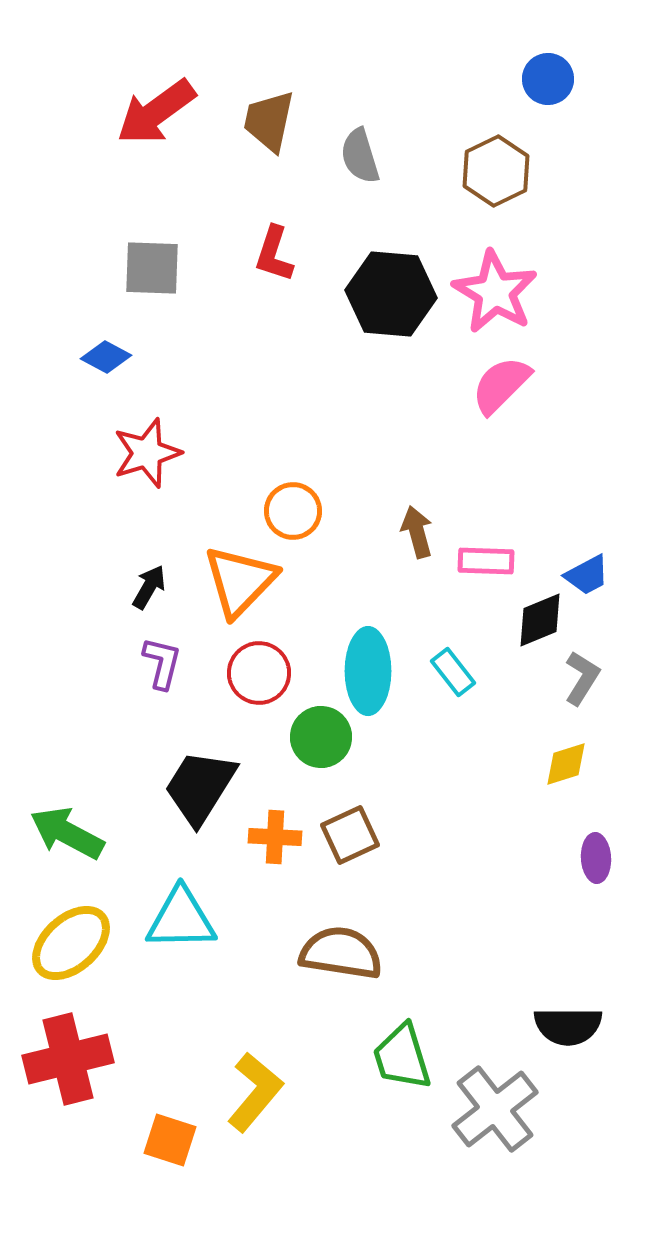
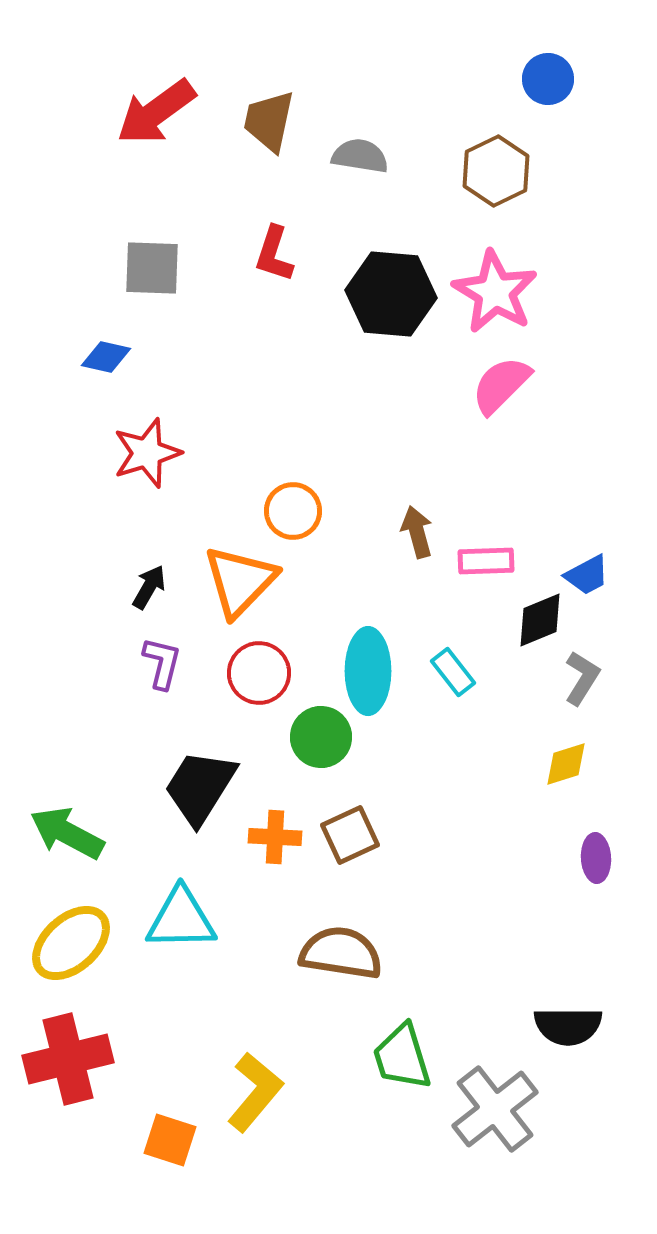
gray semicircle: rotated 116 degrees clockwise
blue diamond: rotated 15 degrees counterclockwise
pink rectangle: rotated 4 degrees counterclockwise
